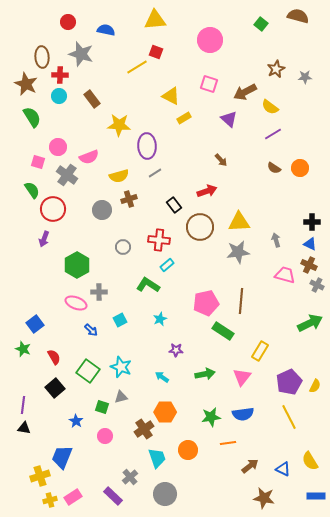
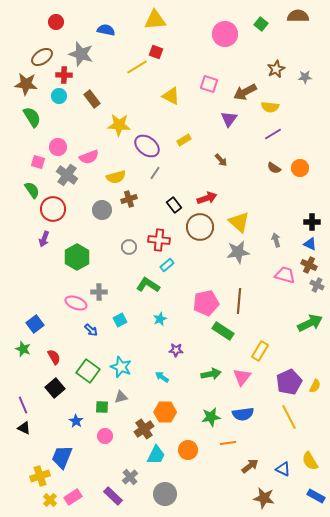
brown semicircle at (298, 16): rotated 15 degrees counterclockwise
red circle at (68, 22): moved 12 px left
pink circle at (210, 40): moved 15 px right, 6 px up
brown ellipse at (42, 57): rotated 60 degrees clockwise
red cross at (60, 75): moved 4 px right
brown star at (26, 84): rotated 20 degrees counterclockwise
yellow semicircle at (270, 107): rotated 30 degrees counterclockwise
yellow rectangle at (184, 118): moved 22 px down
purple triangle at (229, 119): rotated 24 degrees clockwise
purple ellipse at (147, 146): rotated 50 degrees counterclockwise
gray line at (155, 173): rotated 24 degrees counterclockwise
yellow semicircle at (119, 176): moved 3 px left, 1 px down
red arrow at (207, 191): moved 7 px down
yellow triangle at (239, 222): rotated 45 degrees clockwise
gray circle at (123, 247): moved 6 px right
green hexagon at (77, 265): moved 8 px up
brown line at (241, 301): moved 2 px left
green arrow at (205, 374): moved 6 px right
purple line at (23, 405): rotated 30 degrees counterclockwise
green square at (102, 407): rotated 16 degrees counterclockwise
black triangle at (24, 428): rotated 16 degrees clockwise
cyan trapezoid at (157, 458): moved 1 px left, 3 px up; rotated 45 degrees clockwise
blue rectangle at (316, 496): rotated 30 degrees clockwise
yellow cross at (50, 500): rotated 32 degrees counterclockwise
